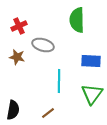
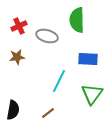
gray ellipse: moved 4 px right, 9 px up
brown star: rotated 21 degrees counterclockwise
blue rectangle: moved 3 px left, 2 px up
cyan line: rotated 25 degrees clockwise
